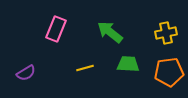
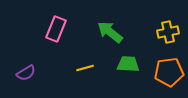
yellow cross: moved 2 px right, 1 px up
